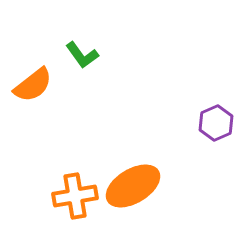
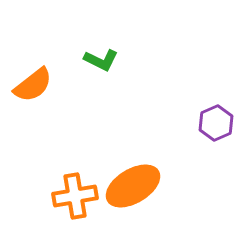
green L-shape: moved 19 px right, 5 px down; rotated 28 degrees counterclockwise
